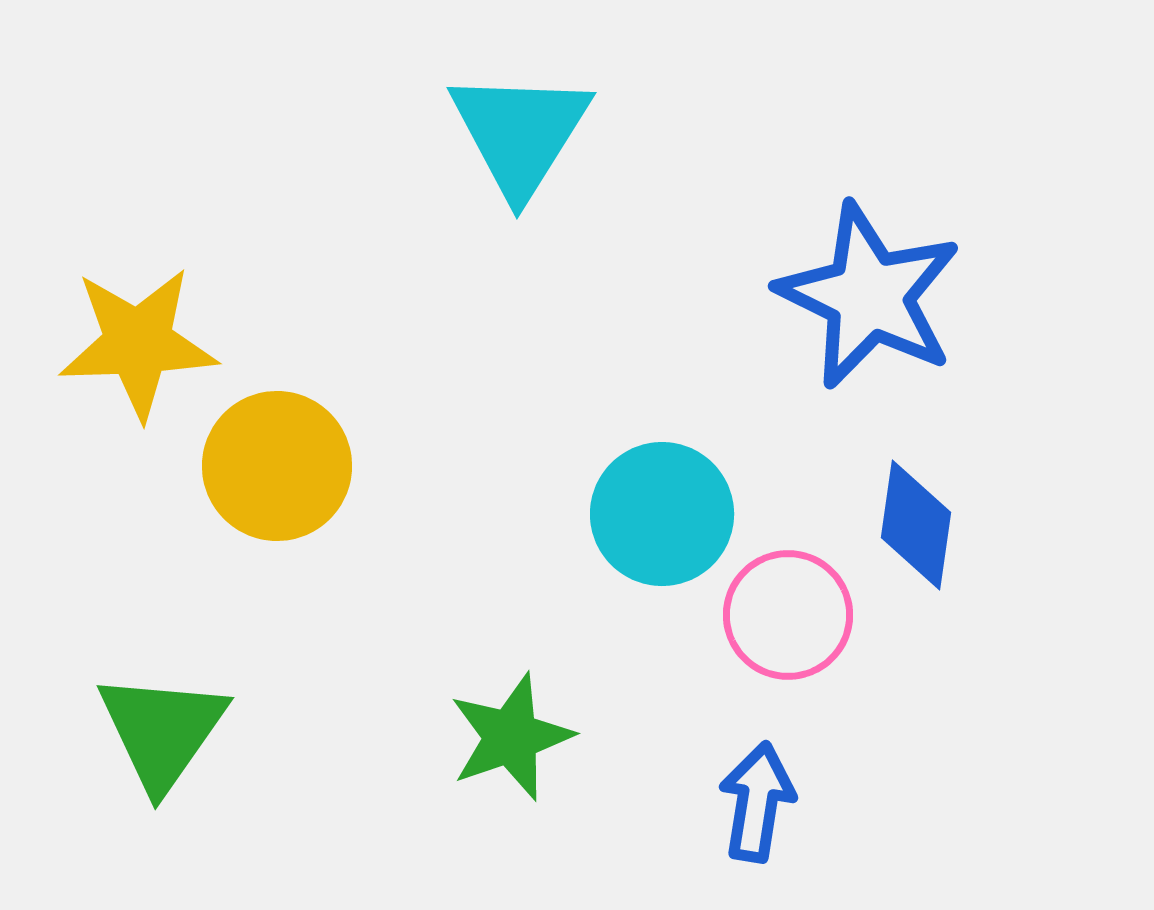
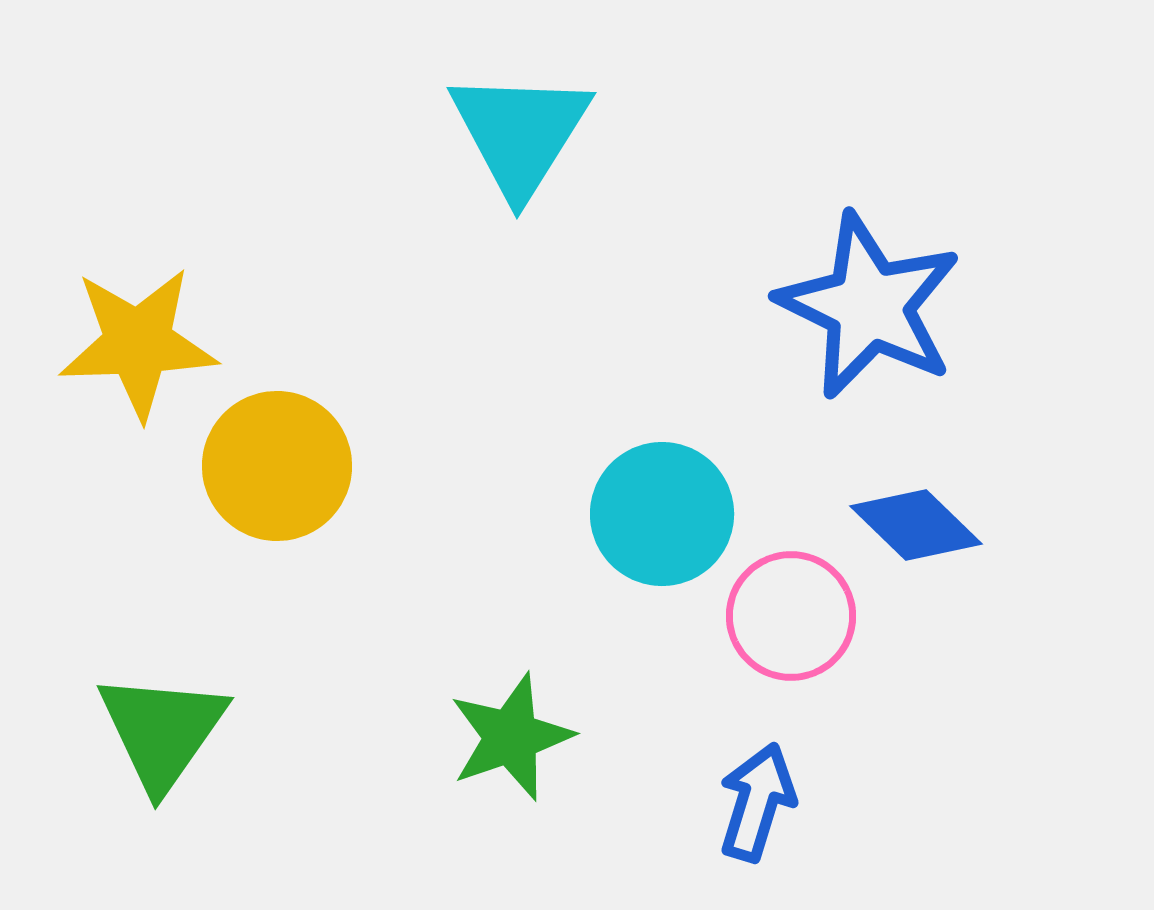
blue star: moved 10 px down
blue diamond: rotated 54 degrees counterclockwise
pink circle: moved 3 px right, 1 px down
blue arrow: rotated 8 degrees clockwise
